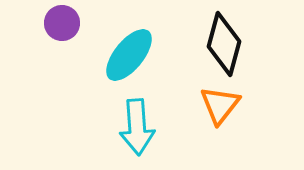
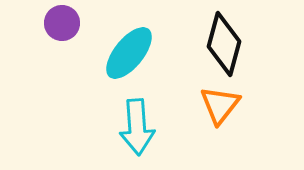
cyan ellipse: moved 2 px up
